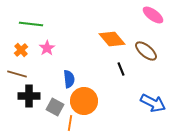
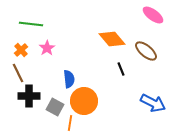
brown line: moved 1 px right, 1 px up; rotated 48 degrees clockwise
